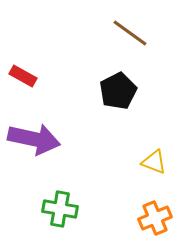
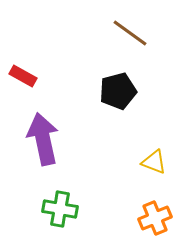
black pentagon: rotated 12 degrees clockwise
purple arrow: moved 9 px right; rotated 114 degrees counterclockwise
